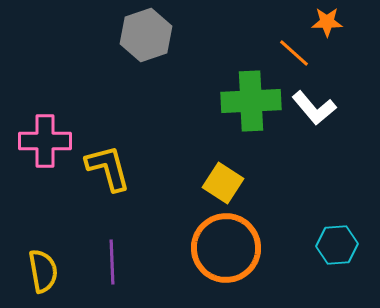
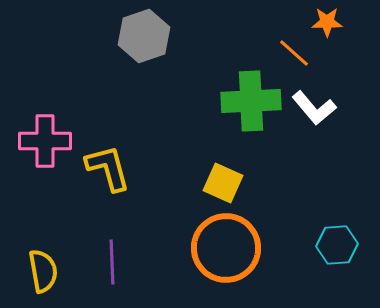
gray hexagon: moved 2 px left, 1 px down
yellow square: rotated 9 degrees counterclockwise
